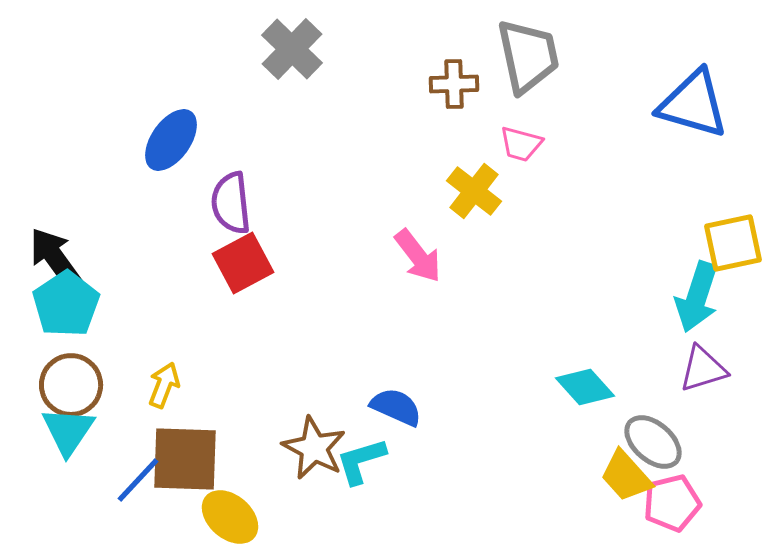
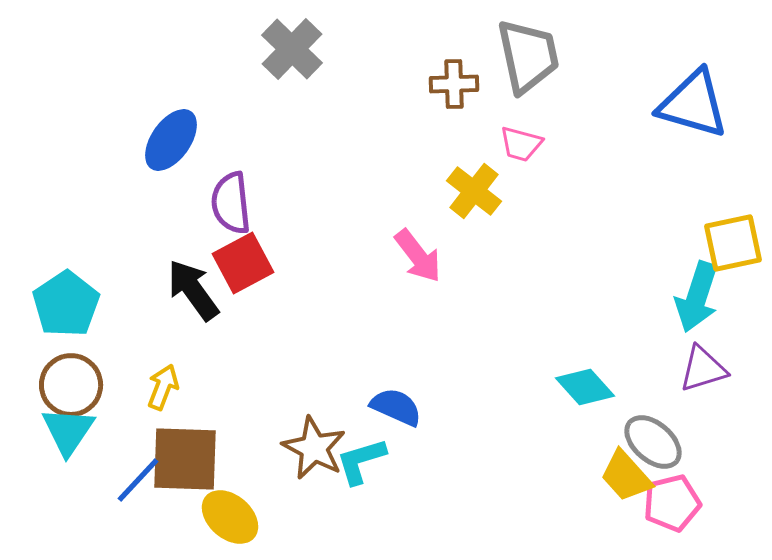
black arrow: moved 138 px right, 32 px down
yellow arrow: moved 1 px left, 2 px down
